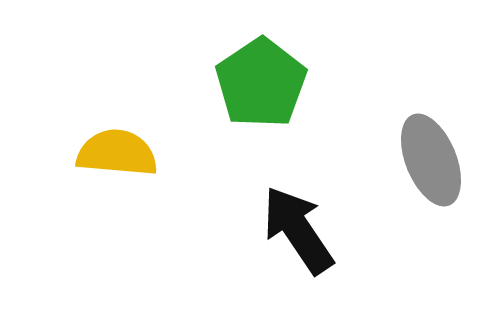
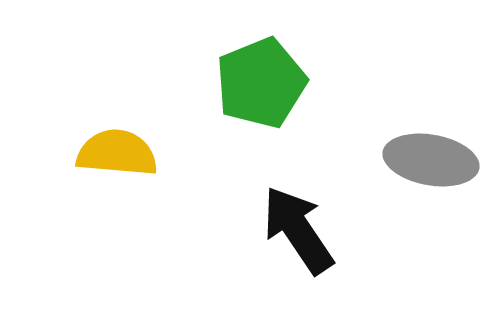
green pentagon: rotated 12 degrees clockwise
gray ellipse: rotated 58 degrees counterclockwise
